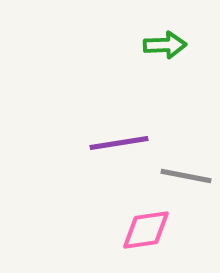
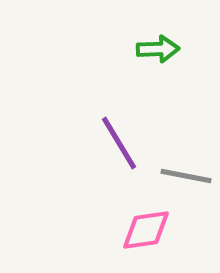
green arrow: moved 7 px left, 4 px down
purple line: rotated 68 degrees clockwise
